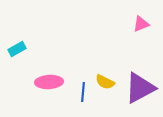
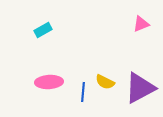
cyan rectangle: moved 26 px right, 19 px up
